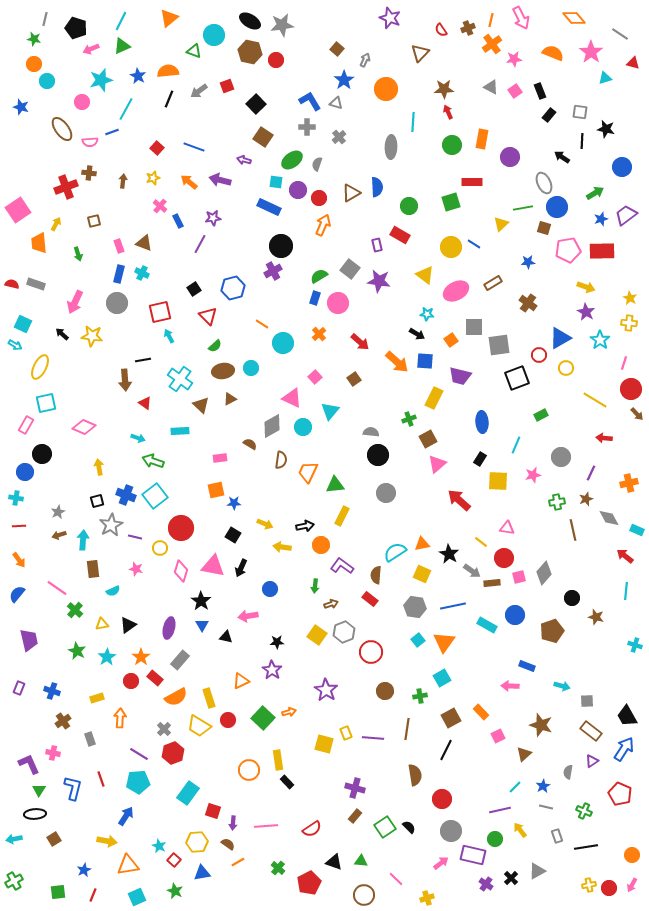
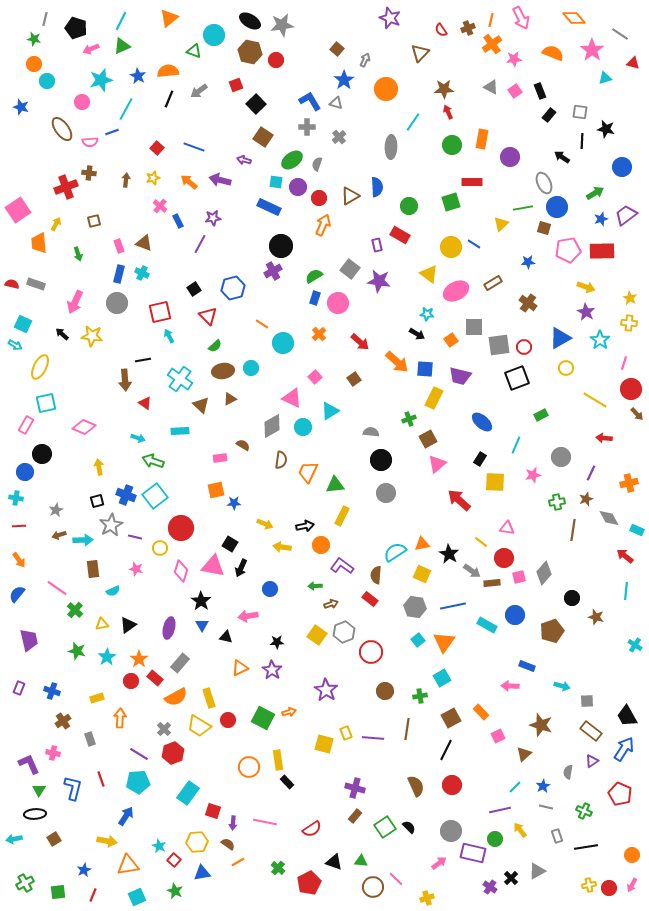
pink star at (591, 52): moved 1 px right, 2 px up
red square at (227, 86): moved 9 px right, 1 px up
cyan line at (413, 122): rotated 30 degrees clockwise
brown arrow at (123, 181): moved 3 px right, 1 px up
purple circle at (298, 190): moved 3 px up
brown triangle at (351, 193): moved 1 px left, 3 px down
yellow triangle at (425, 275): moved 4 px right, 1 px up
green semicircle at (319, 276): moved 5 px left
red circle at (539, 355): moved 15 px left, 8 px up
blue square at (425, 361): moved 8 px down
cyan triangle at (330, 411): rotated 18 degrees clockwise
blue ellipse at (482, 422): rotated 45 degrees counterclockwise
brown semicircle at (250, 444): moved 7 px left, 1 px down
black circle at (378, 455): moved 3 px right, 5 px down
yellow square at (498, 481): moved 3 px left, 1 px down
gray star at (58, 512): moved 2 px left, 2 px up
brown line at (573, 530): rotated 20 degrees clockwise
black square at (233, 535): moved 3 px left, 9 px down
cyan arrow at (83, 540): rotated 84 degrees clockwise
green arrow at (315, 586): rotated 80 degrees clockwise
cyan cross at (635, 645): rotated 16 degrees clockwise
green star at (77, 651): rotated 12 degrees counterclockwise
orange star at (141, 657): moved 2 px left, 2 px down
gray rectangle at (180, 660): moved 3 px down
orange triangle at (241, 681): moved 1 px left, 13 px up
green square at (263, 718): rotated 15 degrees counterclockwise
orange circle at (249, 770): moved 3 px up
brown semicircle at (415, 775): moved 1 px right, 11 px down; rotated 15 degrees counterclockwise
red circle at (442, 799): moved 10 px right, 14 px up
pink line at (266, 826): moved 1 px left, 4 px up; rotated 15 degrees clockwise
purple rectangle at (473, 855): moved 2 px up
pink arrow at (441, 863): moved 2 px left
green cross at (14, 881): moved 11 px right, 2 px down
purple cross at (486, 884): moved 4 px right, 3 px down
brown circle at (364, 895): moved 9 px right, 8 px up
